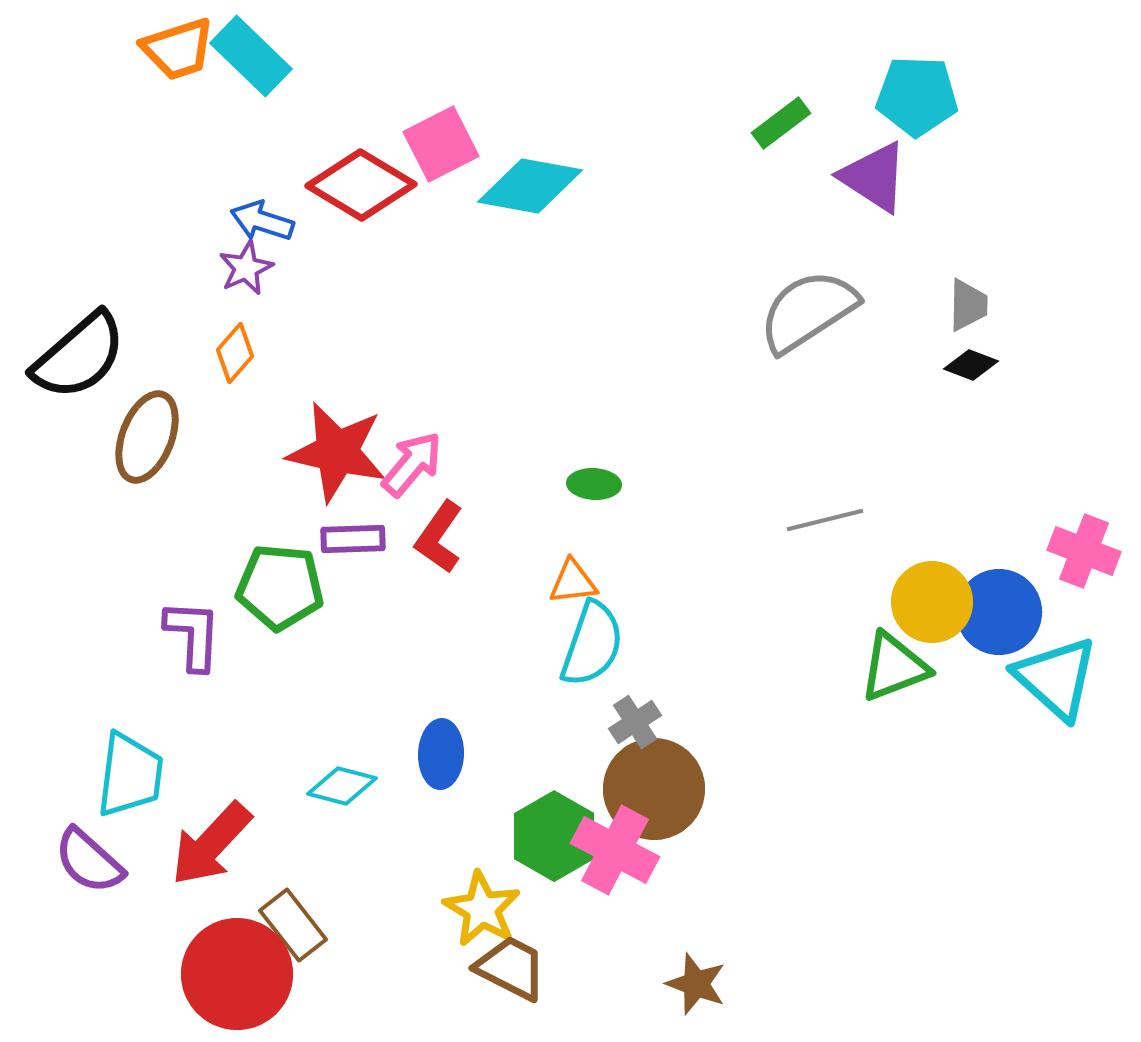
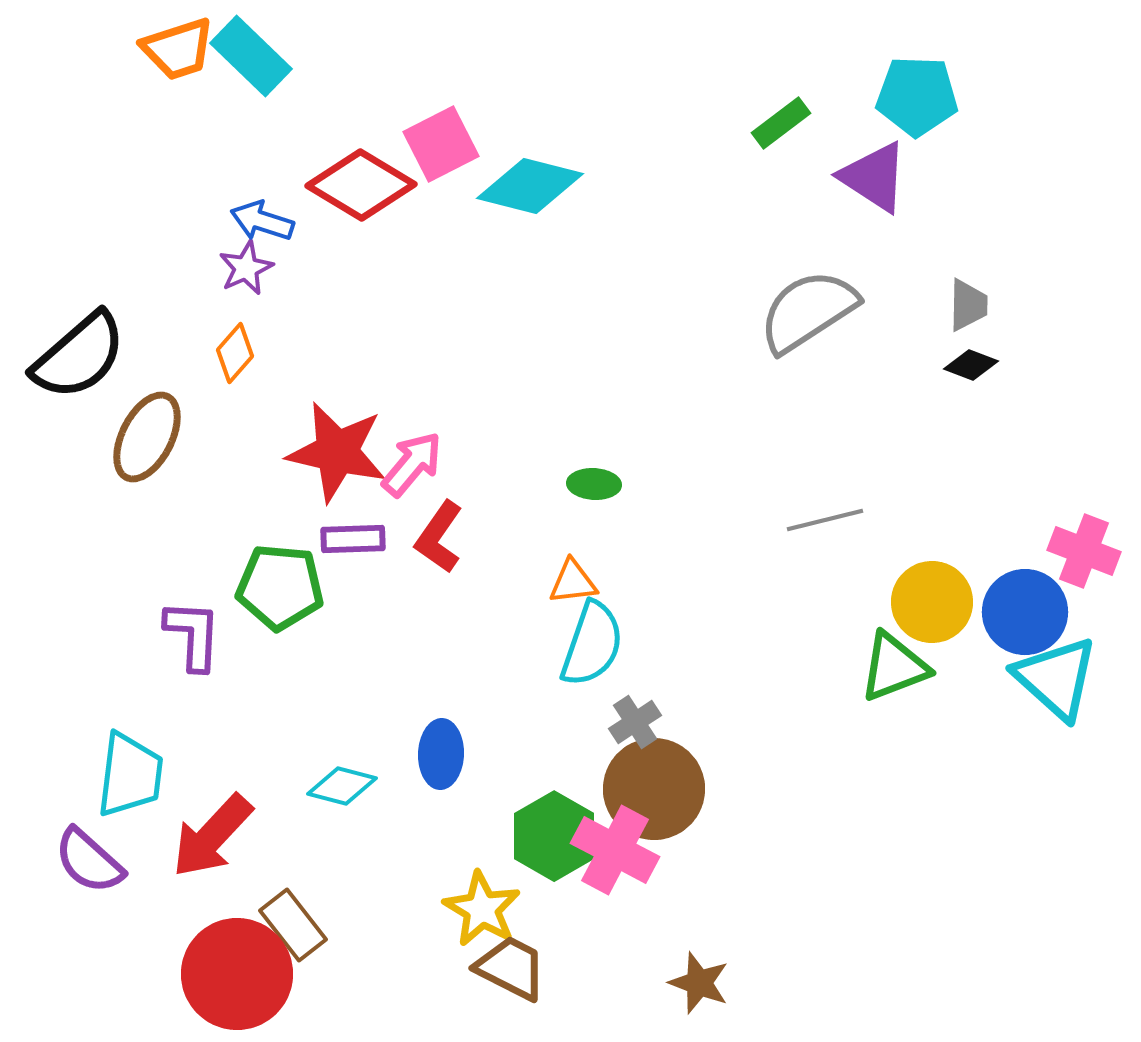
cyan diamond at (530, 186): rotated 4 degrees clockwise
brown ellipse at (147, 437): rotated 6 degrees clockwise
blue circle at (999, 612): moved 26 px right
red arrow at (211, 844): moved 1 px right, 8 px up
brown star at (696, 984): moved 3 px right, 1 px up
